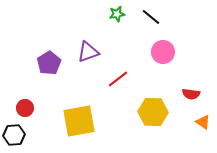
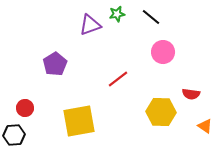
purple triangle: moved 2 px right, 27 px up
purple pentagon: moved 6 px right, 1 px down
yellow hexagon: moved 8 px right
orange triangle: moved 2 px right, 4 px down
